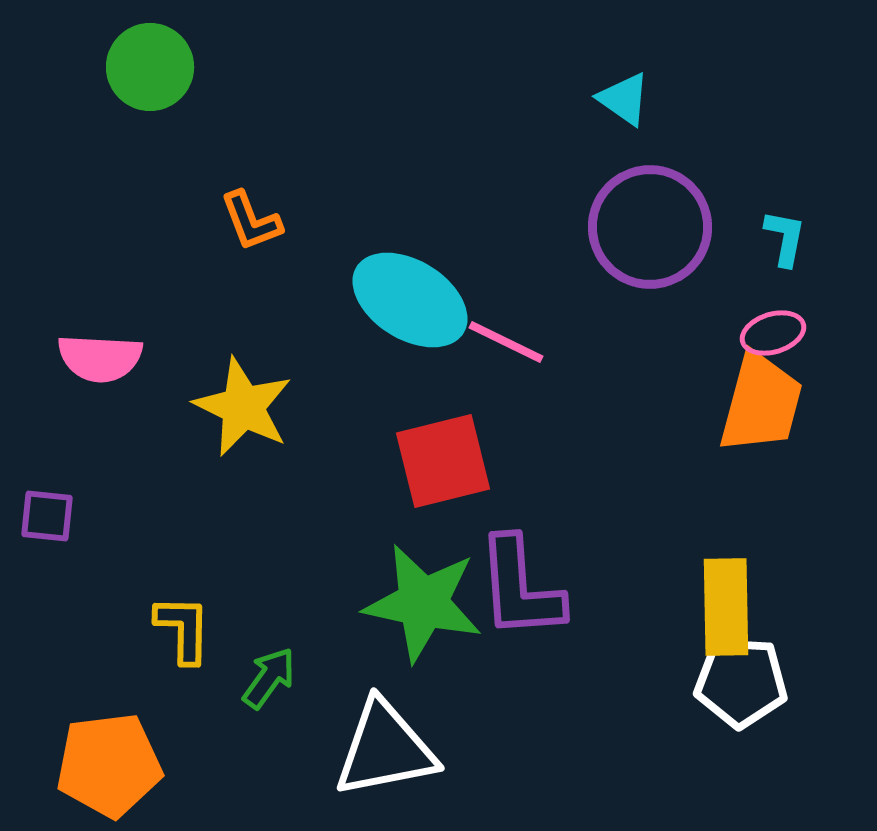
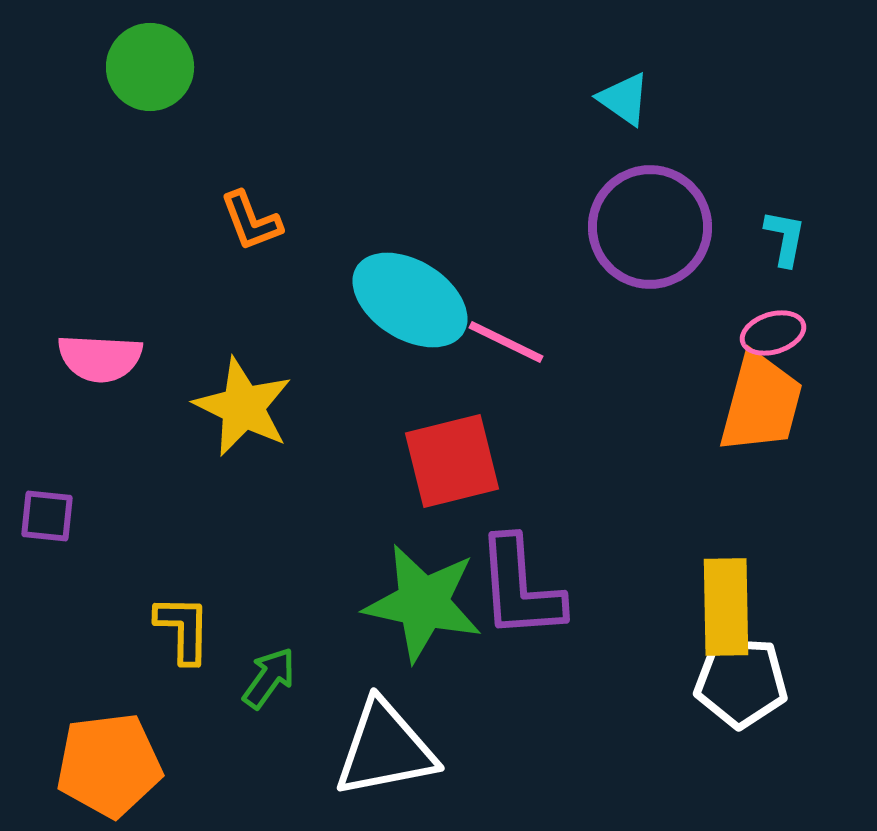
red square: moved 9 px right
